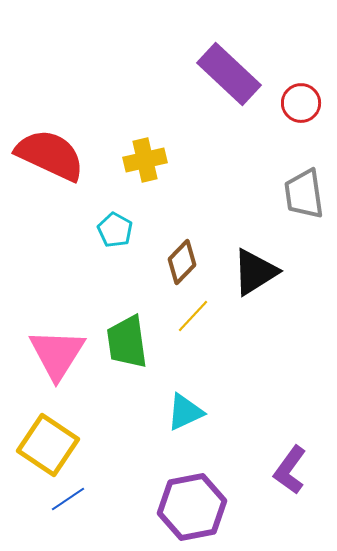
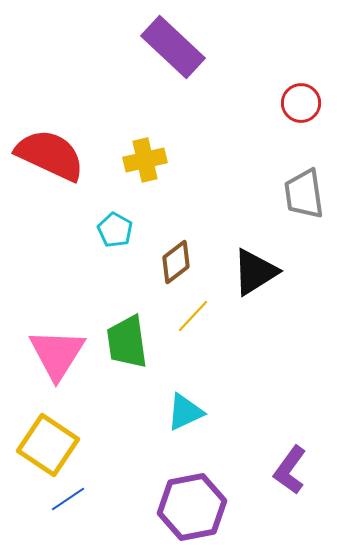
purple rectangle: moved 56 px left, 27 px up
brown diamond: moved 6 px left; rotated 9 degrees clockwise
